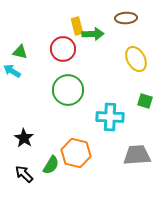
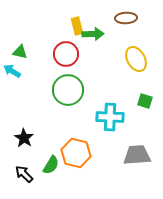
red circle: moved 3 px right, 5 px down
